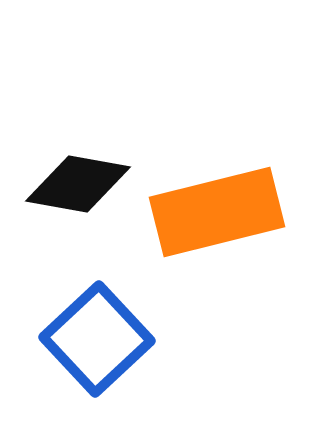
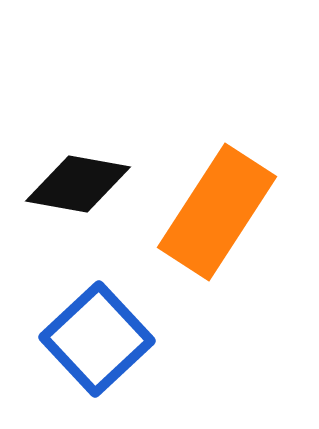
orange rectangle: rotated 43 degrees counterclockwise
